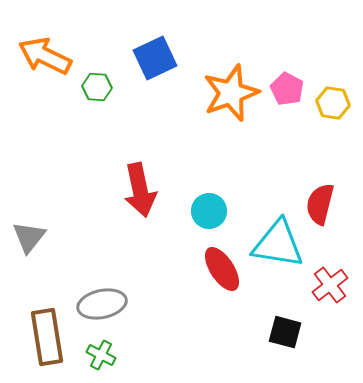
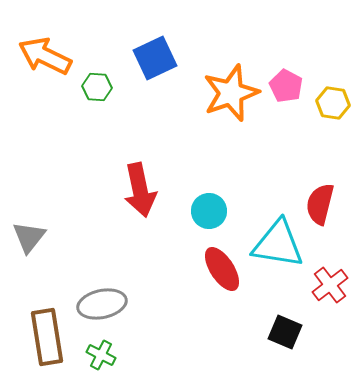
pink pentagon: moved 1 px left, 3 px up
black square: rotated 8 degrees clockwise
